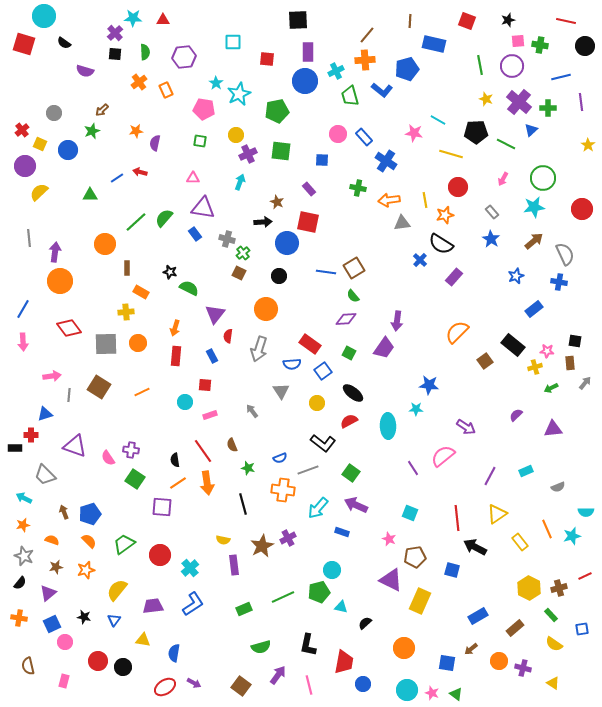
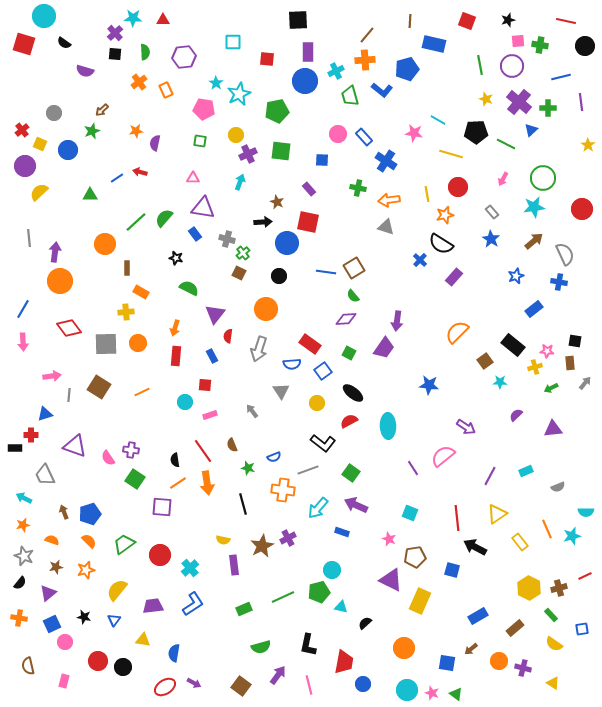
yellow line at (425, 200): moved 2 px right, 6 px up
gray triangle at (402, 223): moved 16 px left, 4 px down; rotated 24 degrees clockwise
black star at (170, 272): moved 6 px right, 14 px up
cyan star at (416, 409): moved 84 px right, 27 px up
blue semicircle at (280, 458): moved 6 px left, 1 px up
gray trapezoid at (45, 475): rotated 20 degrees clockwise
